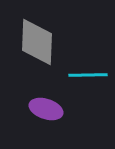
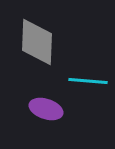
cyan line: moved 6 px down; rotated 6 degrees clockwise
